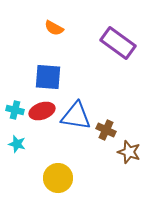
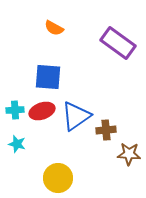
cyan cross: rotated 18 degrees counterclockwise
blue triangle: rotated 44 degrees counterclockwise
brown cross: rotated 30 degrees counterclockwise
brown star: moved 2 px down; rotated 15 degrees counterclockwise
